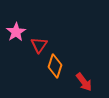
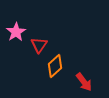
orange diamond: rotated 30 degrees clockwise
